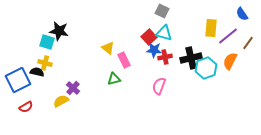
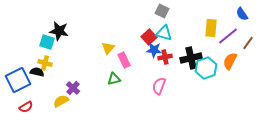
yellow triangle: rotated 32 degrees clockwise
